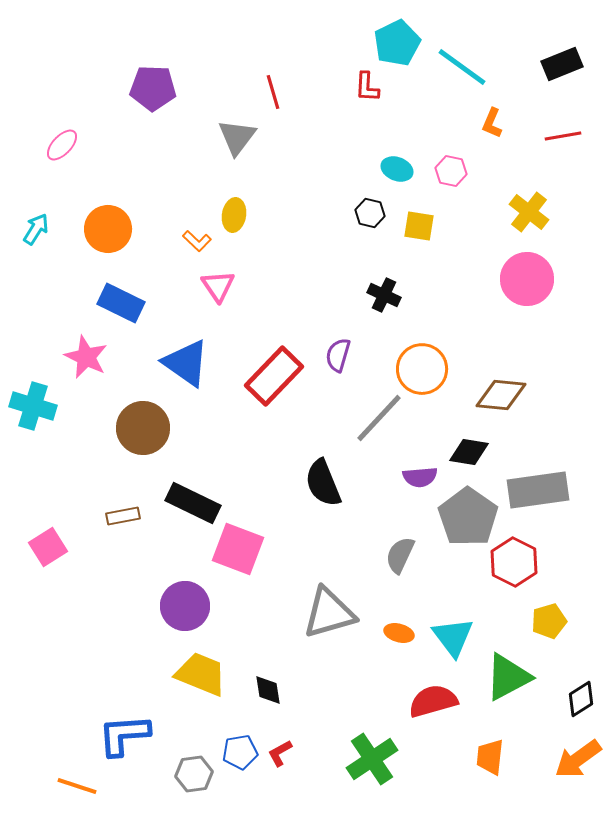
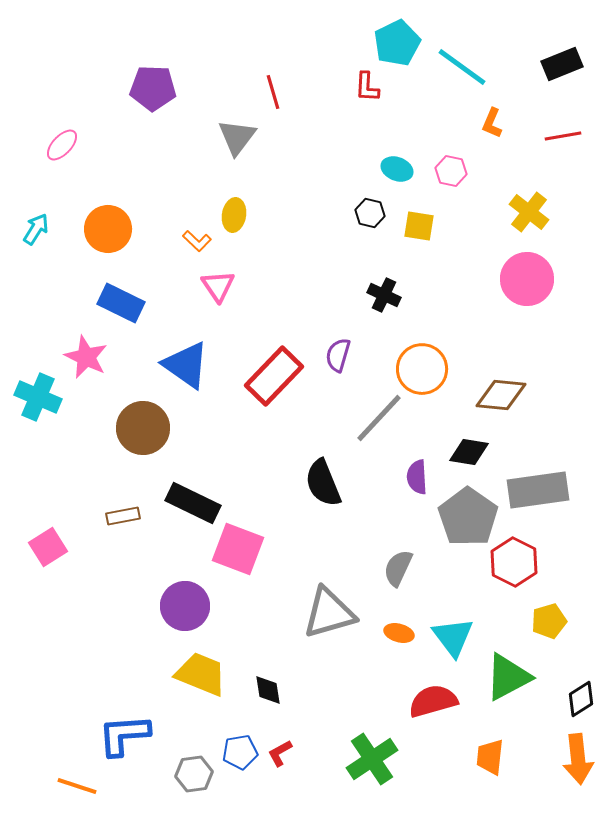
blue triangle at (186, 363): moved 2 px down
cyan cross at (33, 406): moved 5 px right, 9 px up; rotated 6 degrees clockwise
purple semicircle at (420, 477): moved 3 px left; rotated 92 degrees clockwise
gray semicircle at (400, 555): moved 2 px left, 13 px down
orange arrow at (578, 759): rotated 60 degrees counterclockwise
